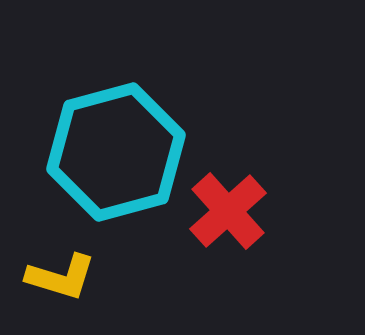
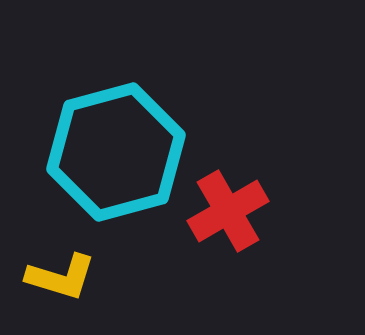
red cross: rotated 12 degrees clockwise
